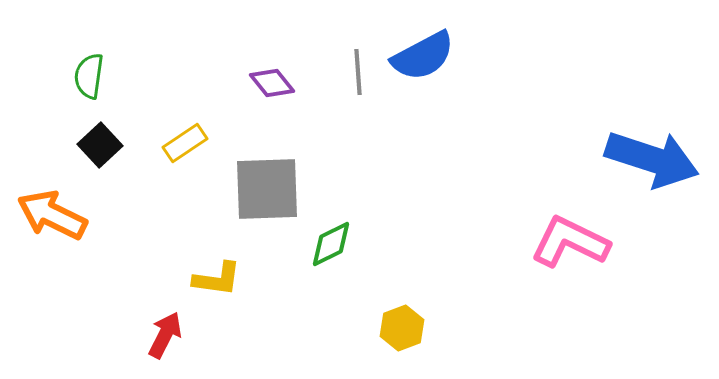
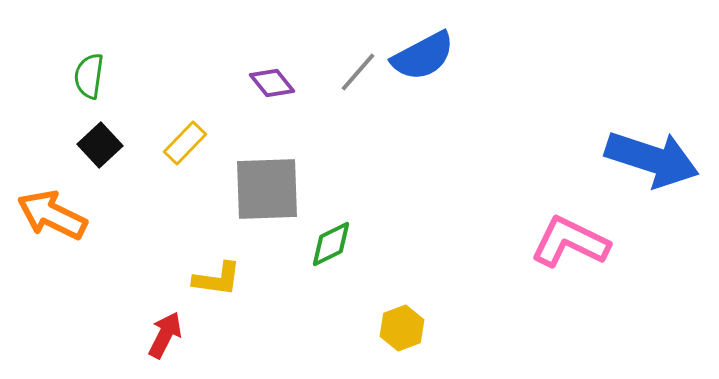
gray line: rotated 45 degrees clockwise
yellow rectangle: rotated 12 degrees counterclockwise
